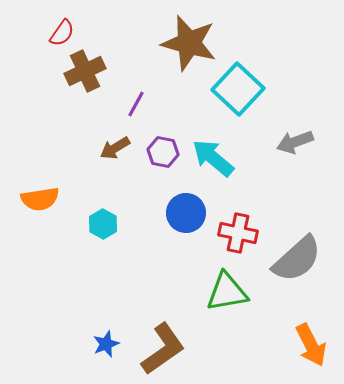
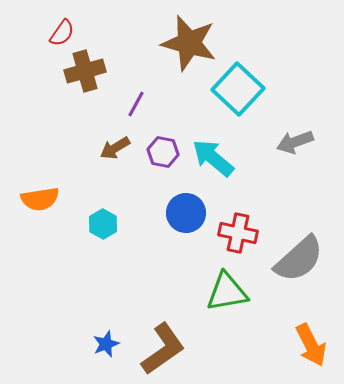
brown cross: rotated 9 degrees clockwise
gray semicircle: moved 2 px right
